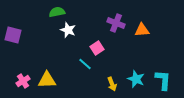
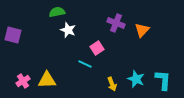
orange triangle: rotated 42 degrees counterclockwise
cyan line: rotated 16 degrees counterclockwise
